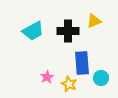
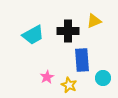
cyan trapezoid: moved 4 px down
blue rectangle: moved 3 px up
cyan circle: moved 2 px right
yellow star: moved 1 px down
